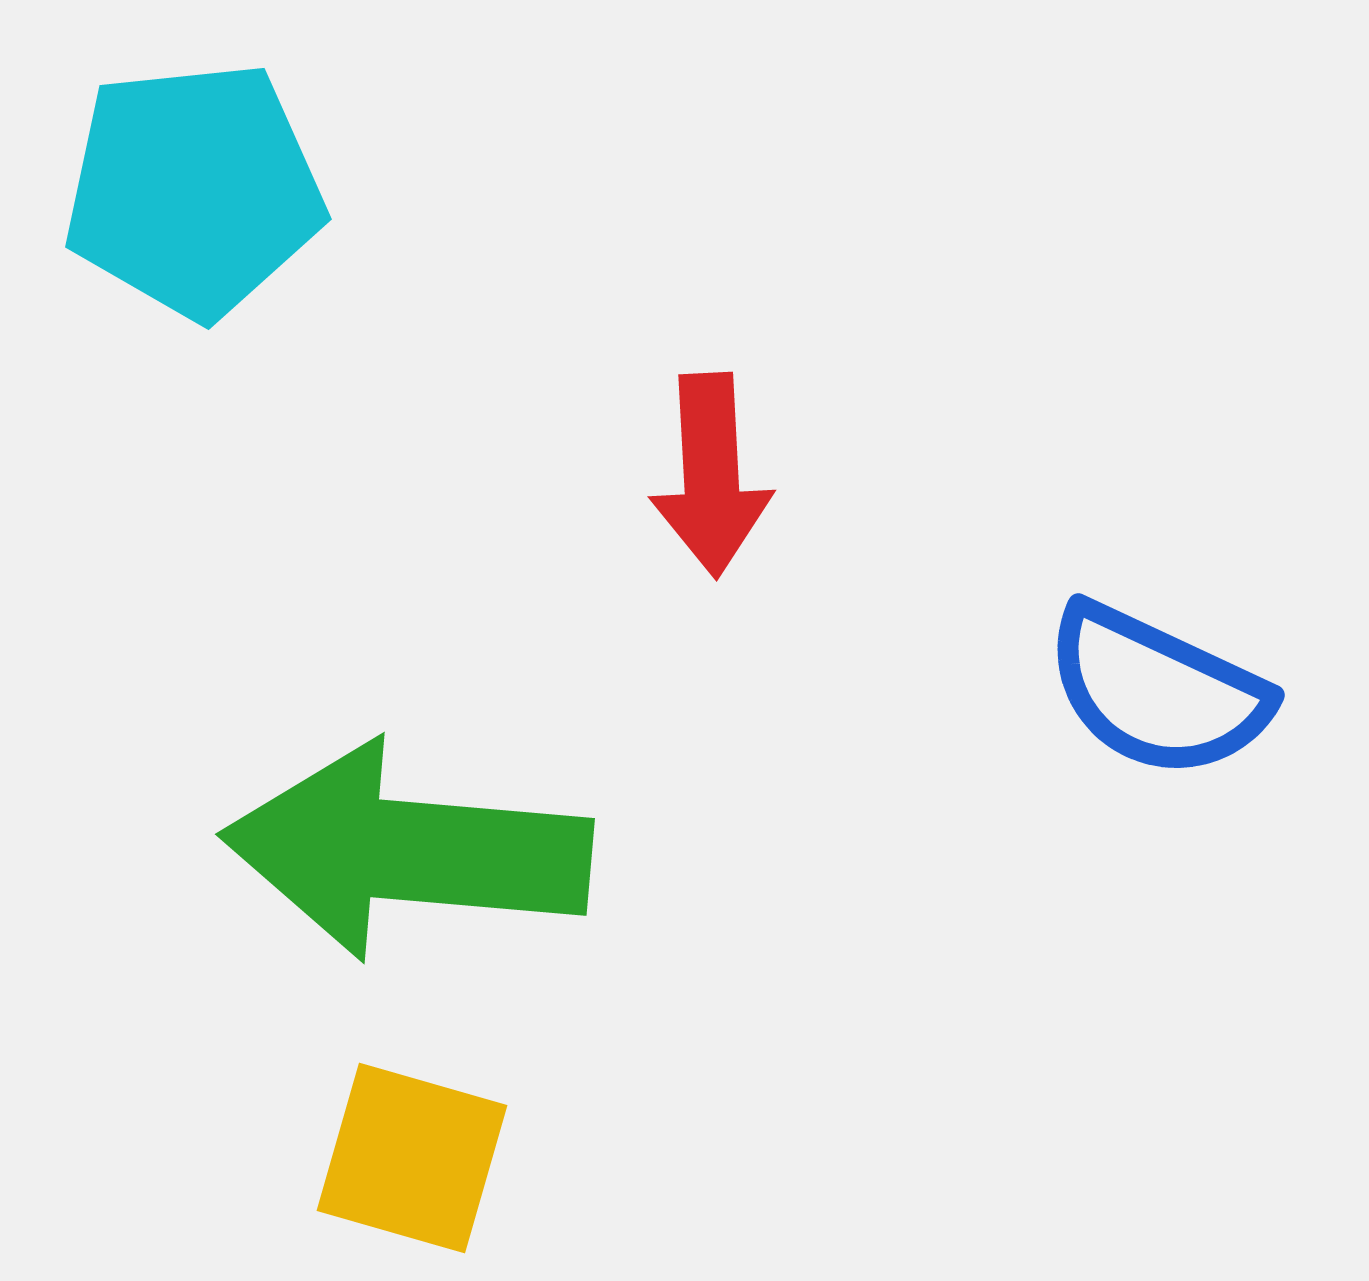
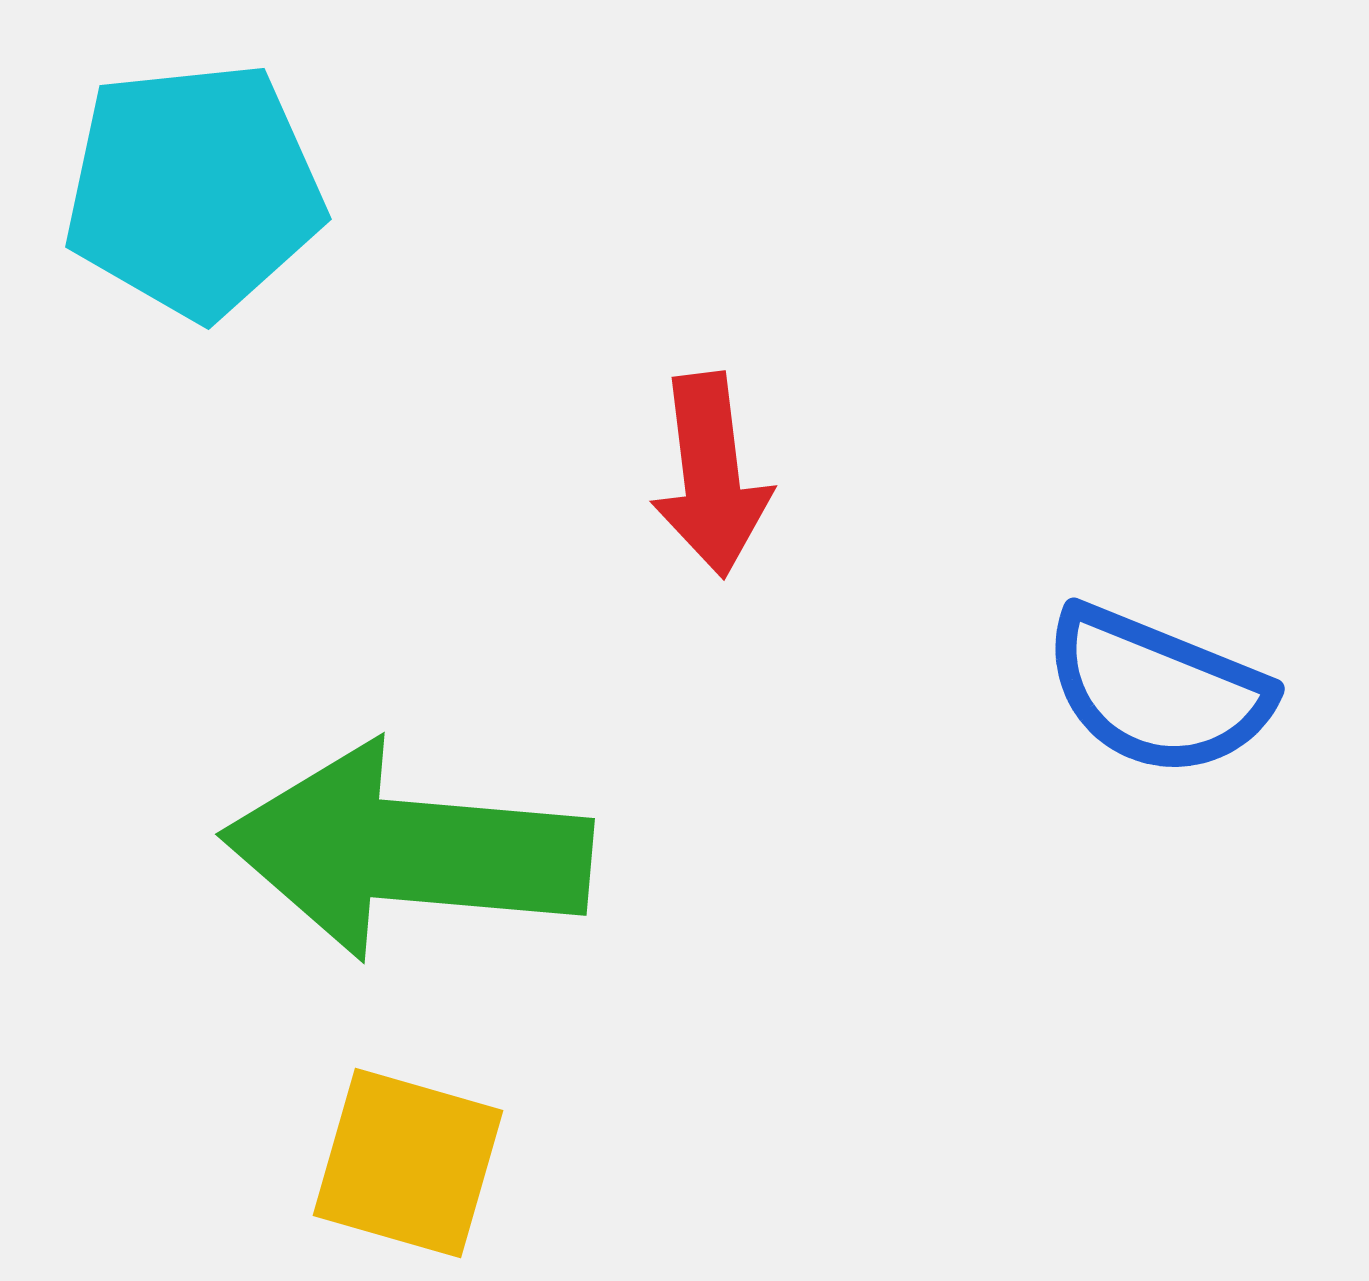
red arrow: rotated 4 degrees counterclockwise
blue semicircle: rotated 3 degrees counterclockwise
yellow square: moved 4 px left, 5 px down
